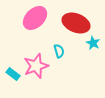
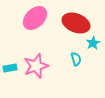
cyan star: rotated 16 degrees clockwise
cyan semicircle: moved 17 px right, 8 px down
cyan rectangle: moved 3 px left, 6 px up; rotated 48 degrees counterclockwise
